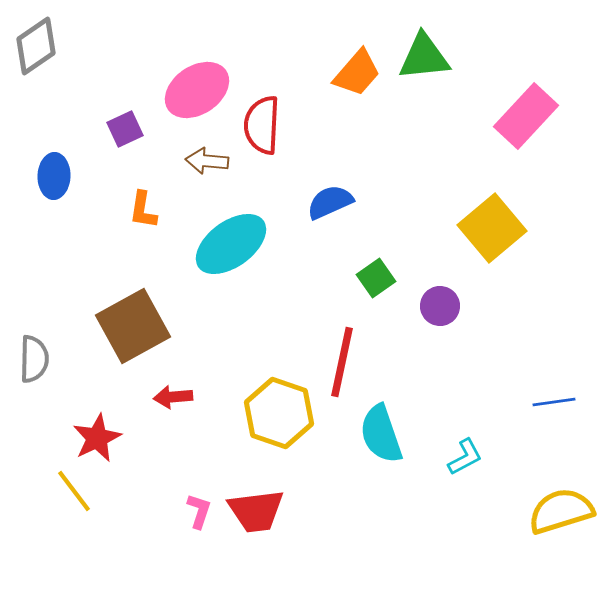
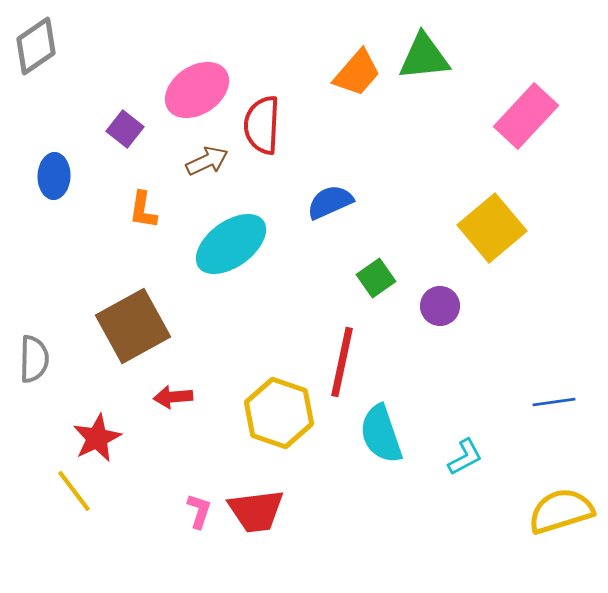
purple square: rotated 27 degrees counterclockwise
brown arrow: rotated 150 degrees clockwise
